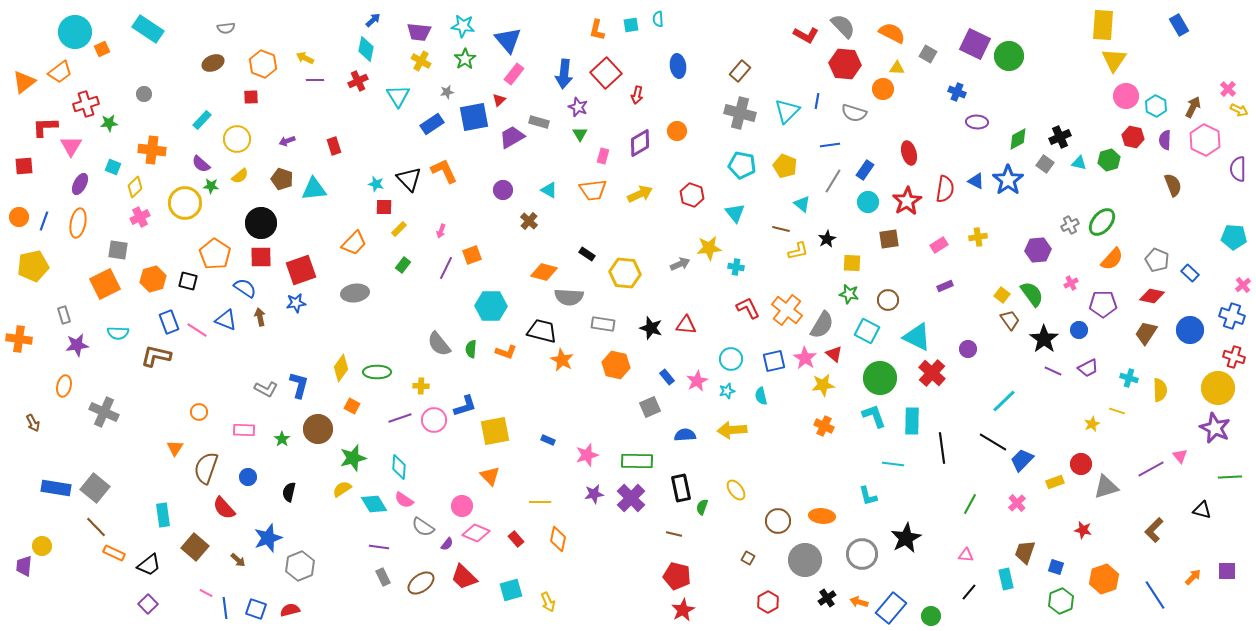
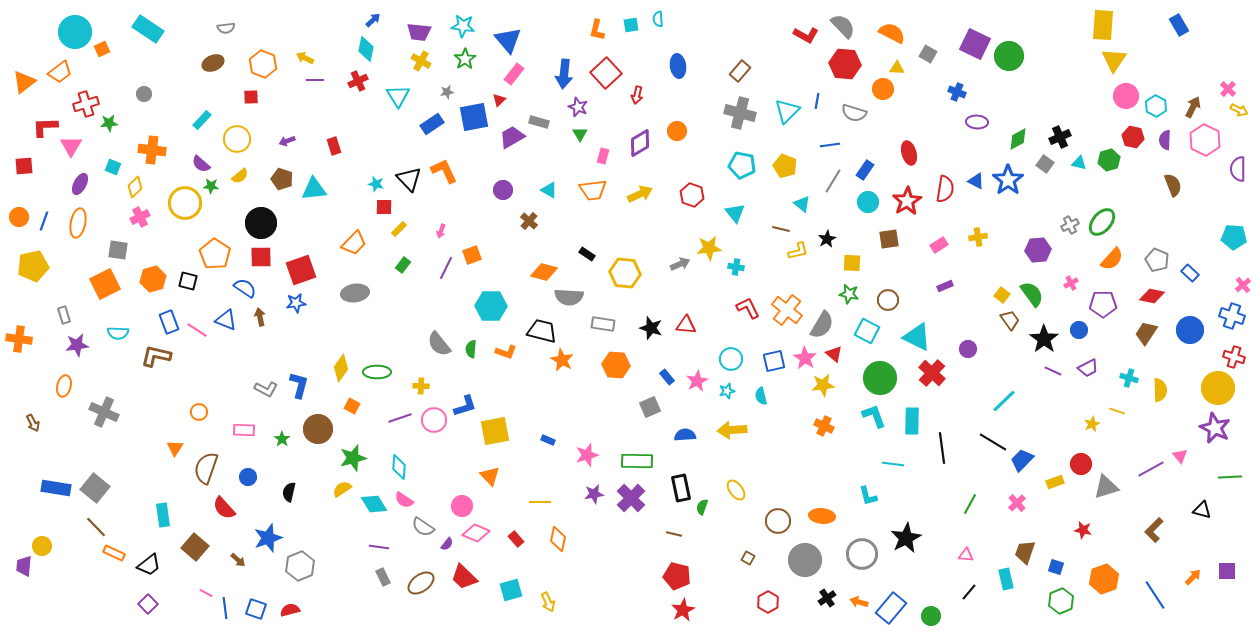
orange hexagon at (616, 365): rotated 8 degrees counterclockwise
